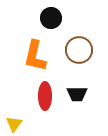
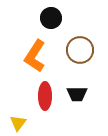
brown circle: moved 1 px right
orange L-shape: rotated 20 degrees clockwise
yellow triangle: moved 4 px right, 1 px up
